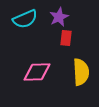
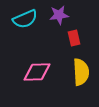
purple star: moved 2 px up; rotated 18 degrees clockwise
red rectangle: moved 8 px right; rotated 21 degrees counterclockwise
